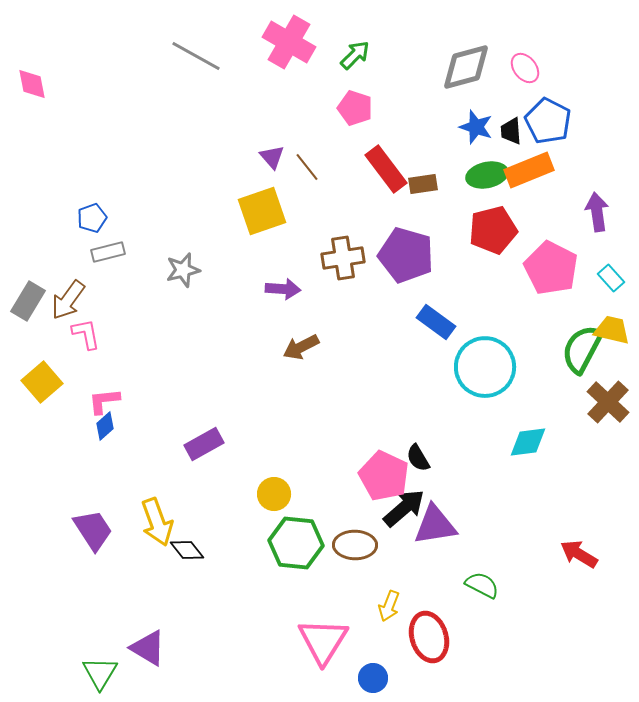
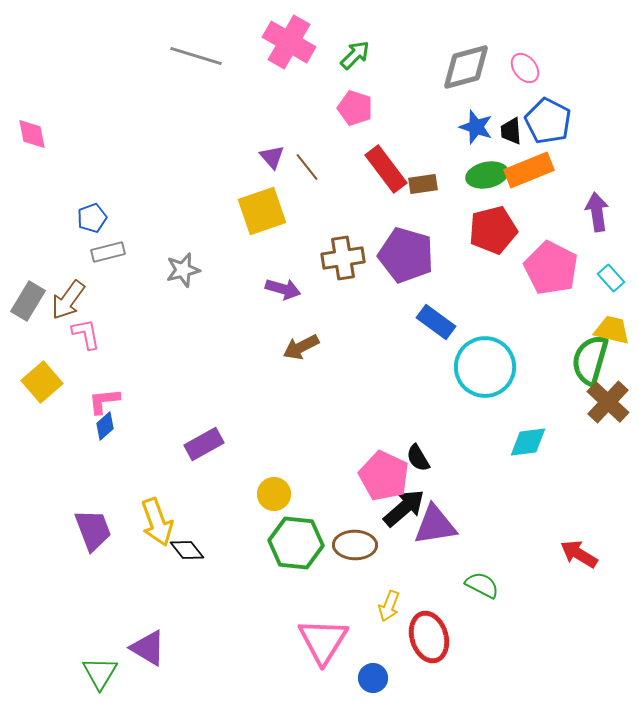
gray line at (196, 56): rotated 12 degrees counterclockwise
pink diamond at (32, 84): moved 50 px down
purple arrow at (283, 289): rotated 12 degrees clockwise
green semicircle at (582, 349): moved 8 px right, 11 px down; rotated 12 degrees counterclockwise
purple trapezoid at (93, 530): rotated 12 degrees clockwise
